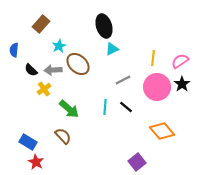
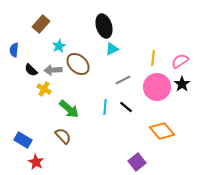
yellow cross: rotated 24 degrees counterclockwise
blue rectangle: moved 5 px left, 2 px up
